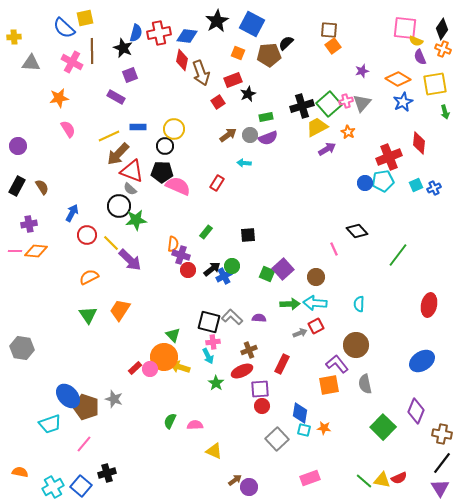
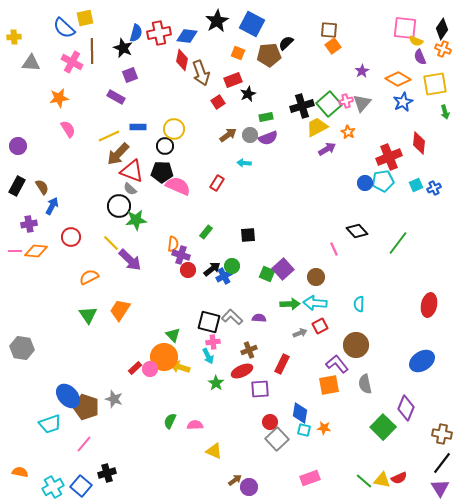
purple star at (362, 71): rotated 16 degrees counterclockwise
blue arrow at (72, 213): moved 20 px left, 7 px up
red circle at (87, 235): moved 16 px left, 2 px down
green line at (398, 255): moved 12 px up
red square at (316, 326): moved 4 px right
red circle at (262, 406): moved 8 px right, 16 px down
purple diamond at (416, 411): moved 10 px left, 3 px up
